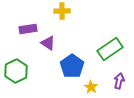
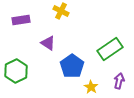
yellow cross: moved 1 px left; rotated 28 degrees clockwise
purple rectangle: moved 7 px left, 9 px up
